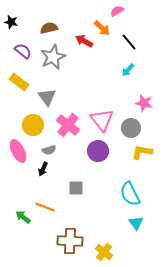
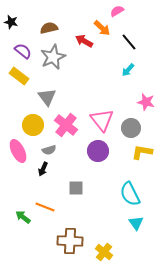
yellow rectangle: moved 6 px up
pink star: moved 2 px right, 1 px up
pink cross: moved 2 px left
